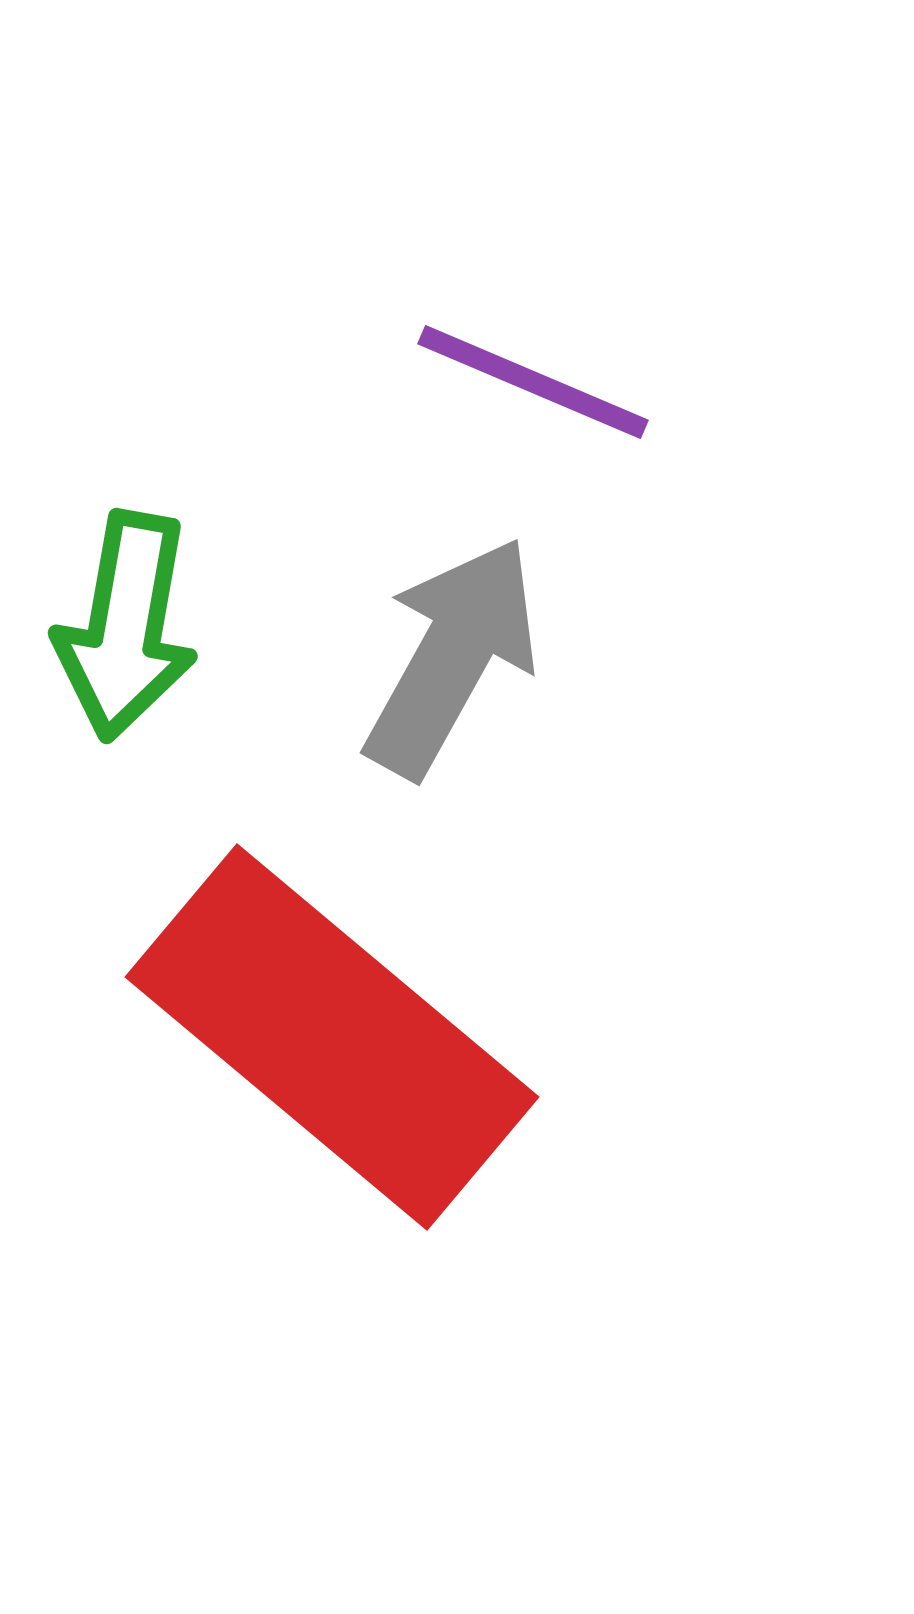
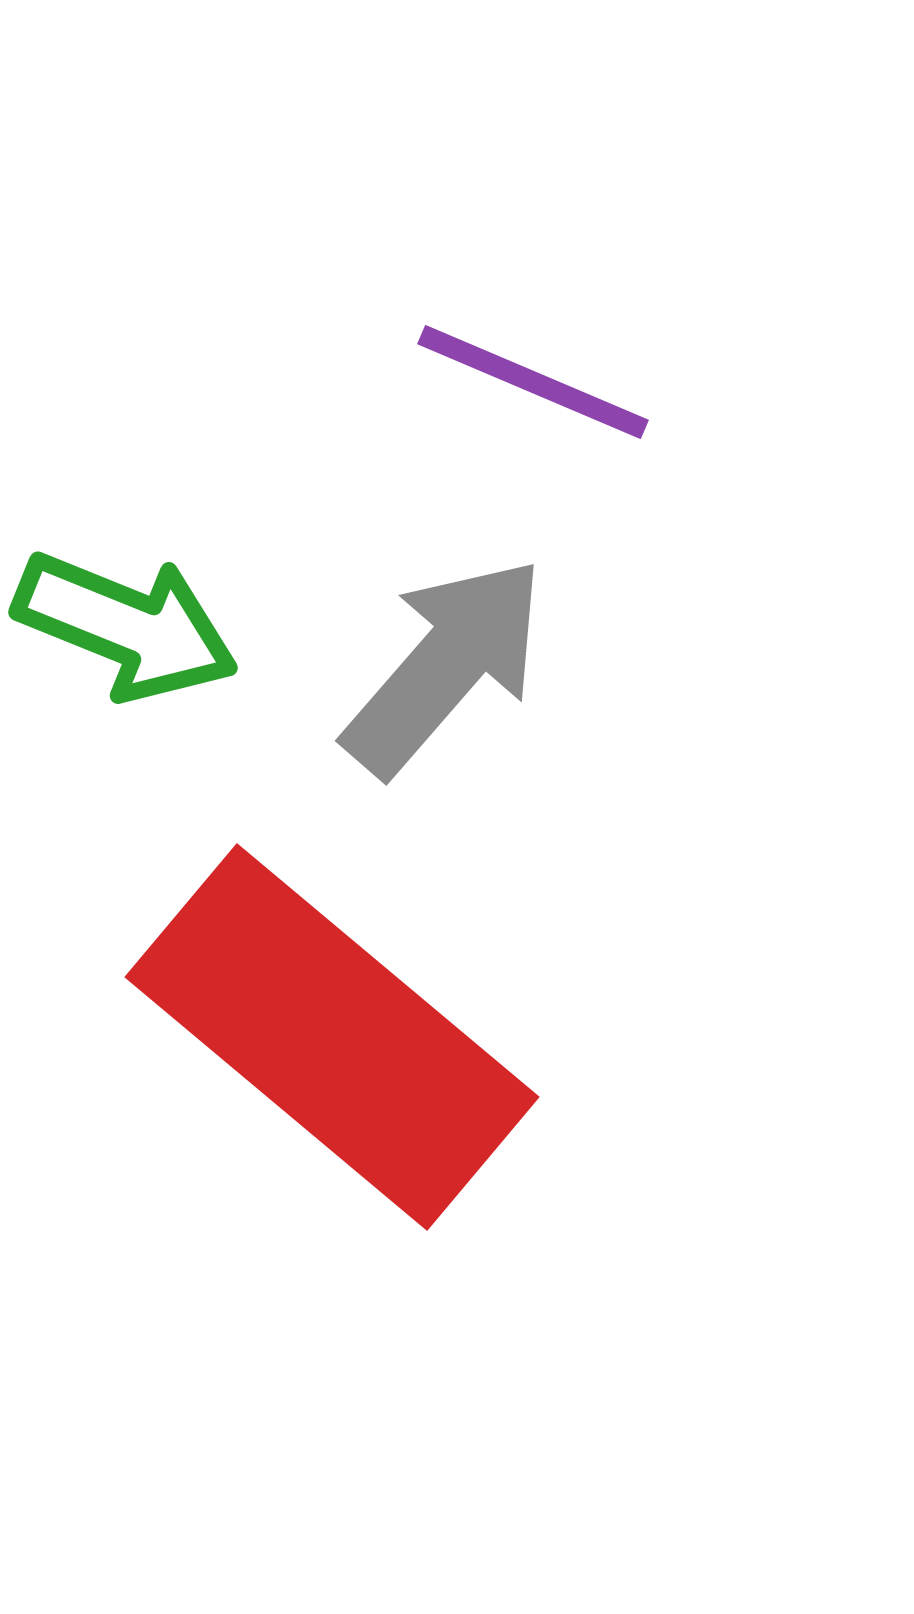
green arrow: rotated 78 degrees counterclockwise
gray arrow: moved 7 px left, 9 px down; rotated 12 degrees clockwise
